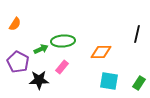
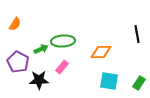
black line: rotated 24 degrees counterclockwise
